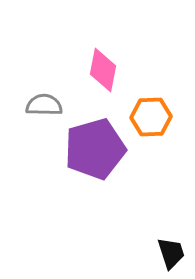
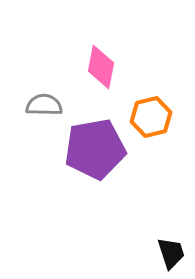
pink diamond: moved 2 px left, 3 px up
orange hexagon: rotated 12 degrees counterclockwise
purple pentagon: rotated 6 degrees clockwise
